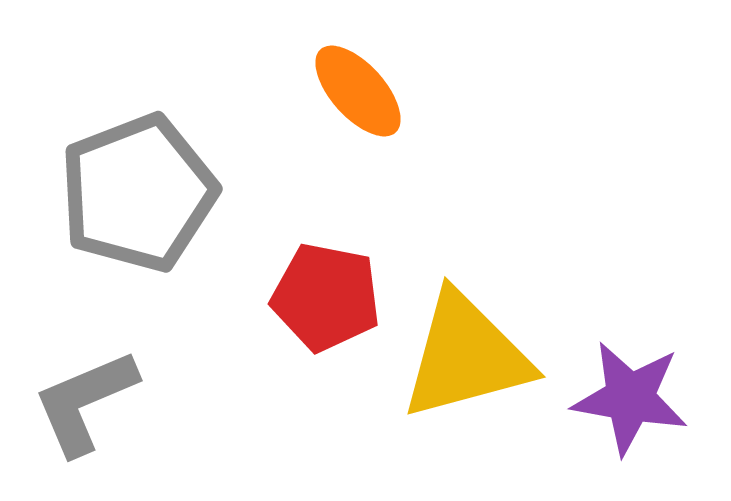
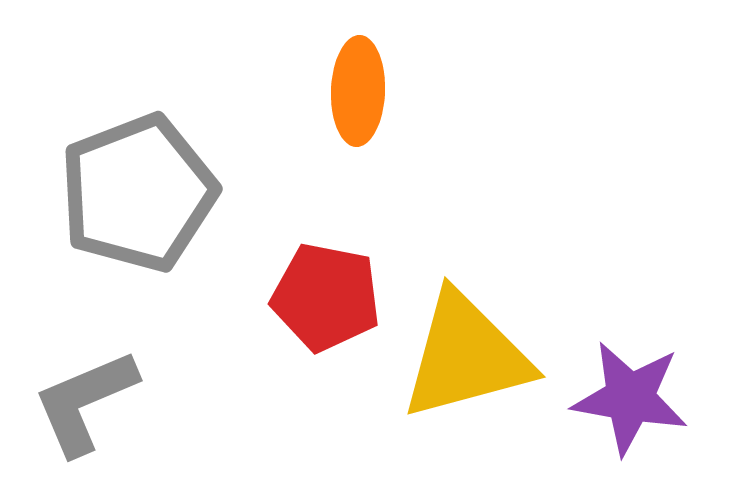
orange ellipse: rotated 44 degrees clockwise
